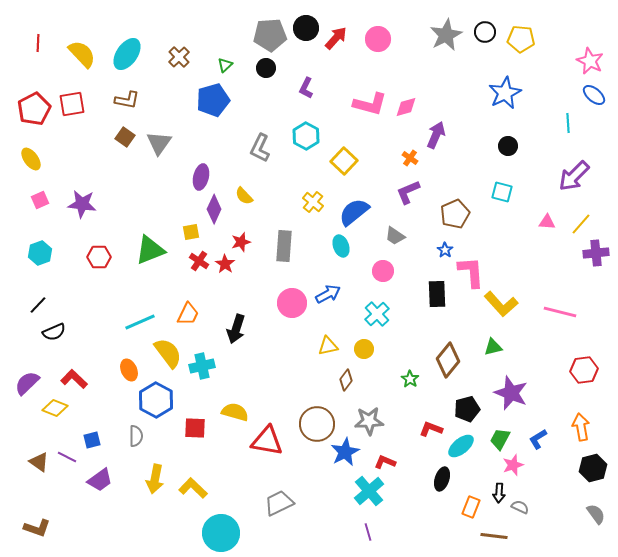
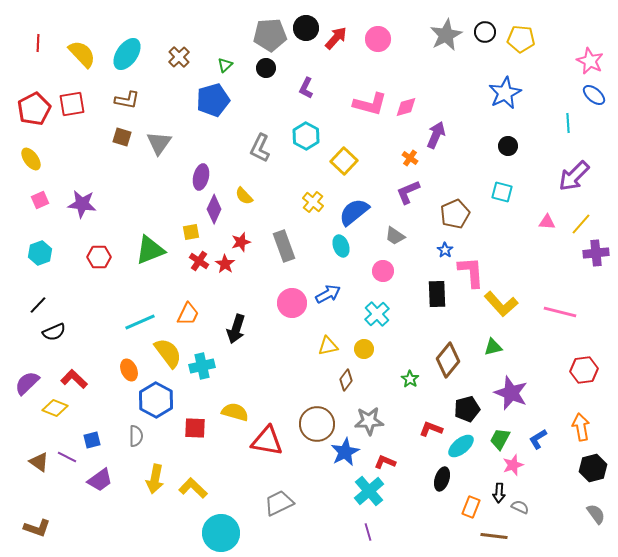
brown square at (125, 137): moved 3 px left; rotated 18 degrees counterclockwise
gray rectangle at (284, 246): rotated 24 degrees counterclockwise
